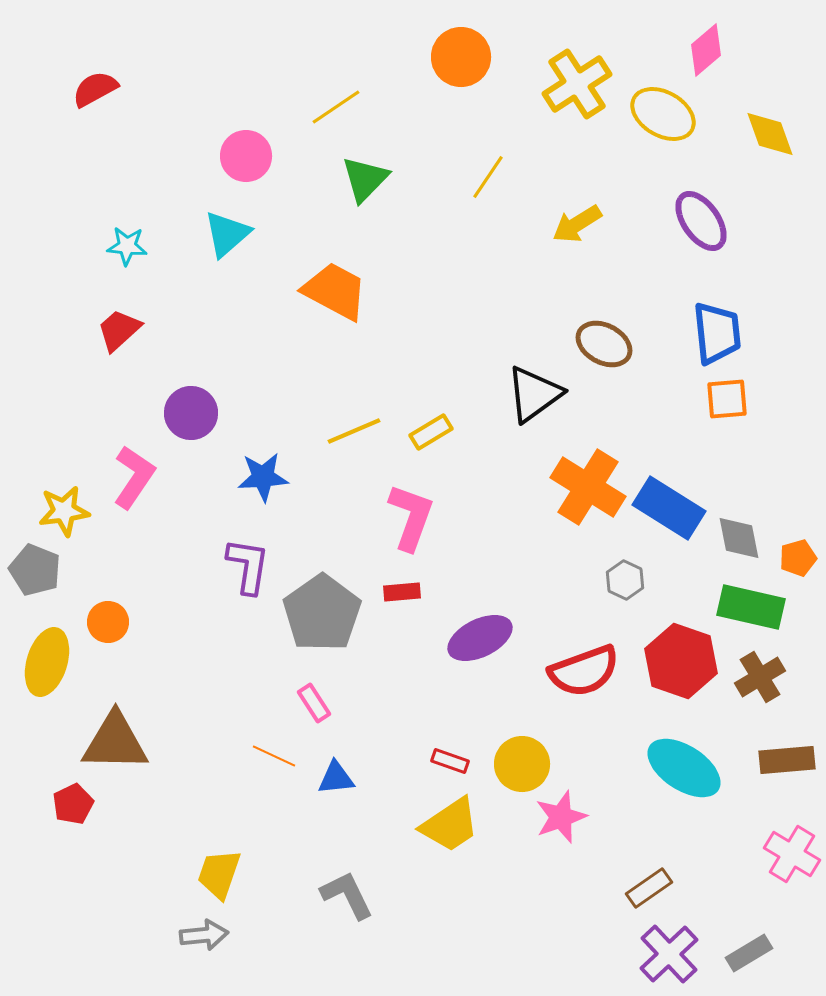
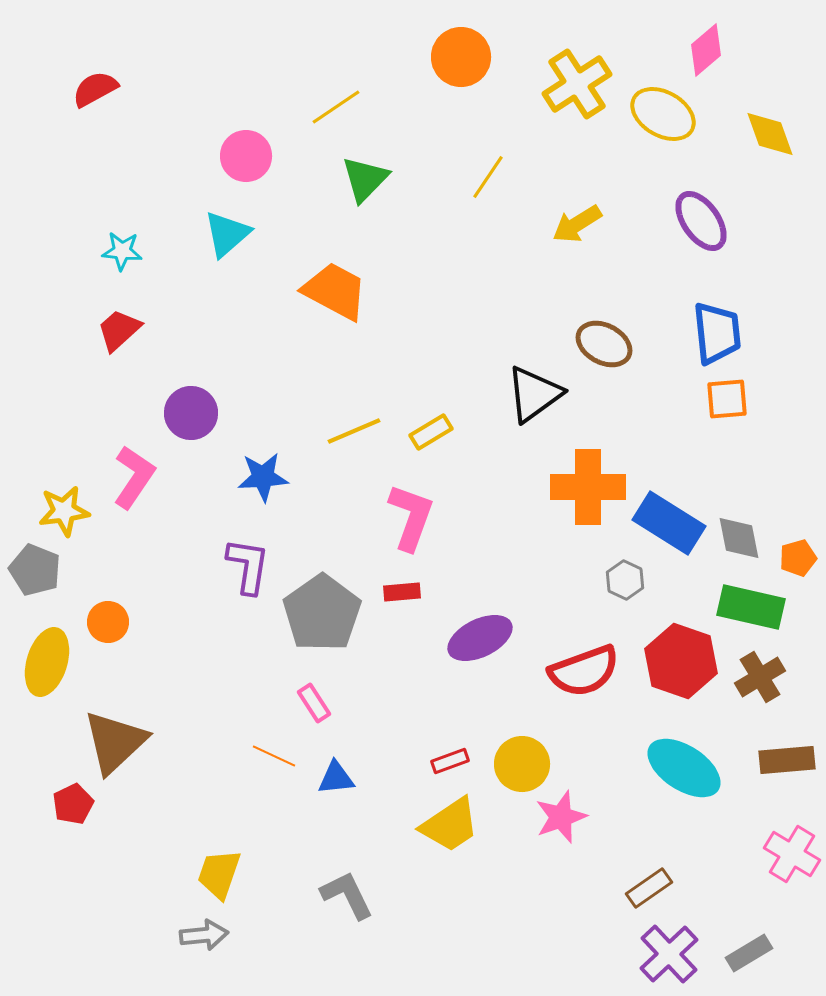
cyan star at (127, 246): moved 5 px left, 5 px down
orange cross at (588, 487): rotated 32 degrees counterclockwise
blue rectangle at (669, 508): moved 15 px down
brown triangle at (115, 742): rotated 44 degrees counterclockwise
red rectangle at (450, 761): rotated 39 degrees counterclockwise
